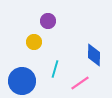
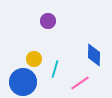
yellow circle: moved 17 px down
blue circle: moved 1 px right, 1 px down
